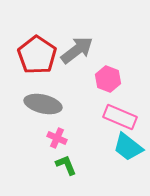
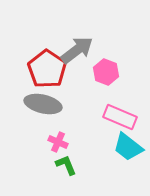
red pentagon: moved 10 px right, 14 px down
pink hexagon: moved 2 px left, 7 px up
pink cross: moved 1 px right, 4 px down
